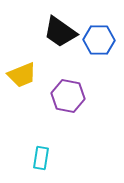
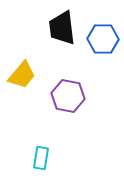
black trapezoid: moved 2 px right, 4 px up; rotated 48 degrees clockwise
blue hexagon: moved 4 px right, 1 px up
yellow trapezoid: rotated 28 degrees counterclockwise
